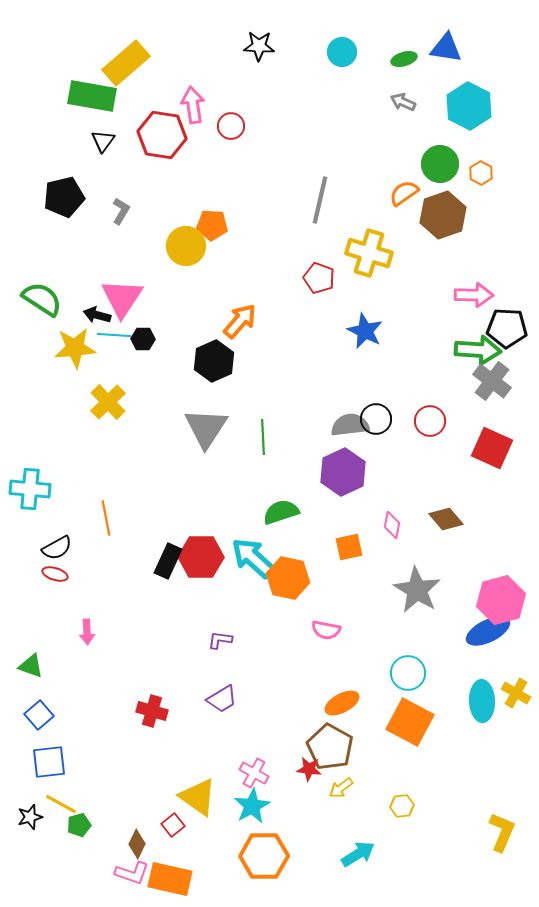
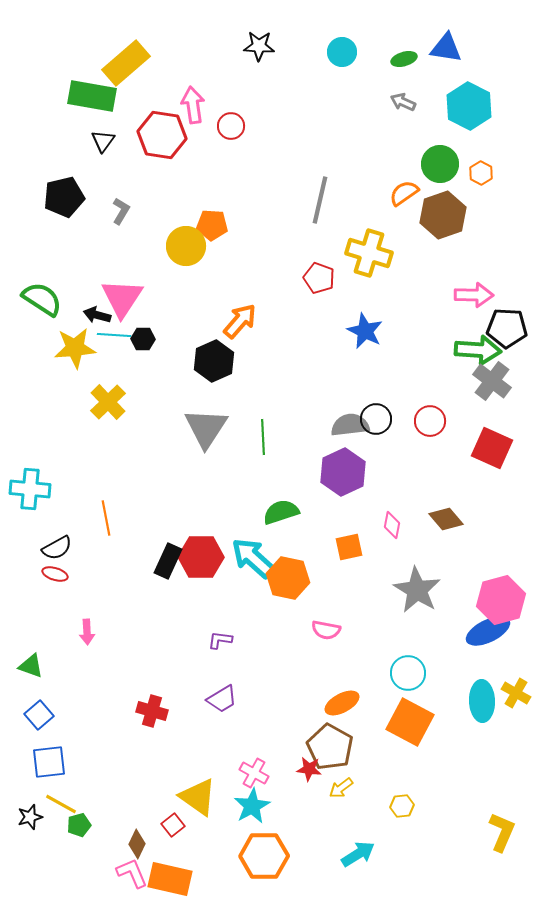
pink L-shape at (132, 873): rotated 132 degrees counterclockwise
